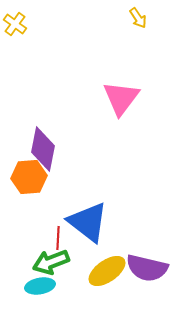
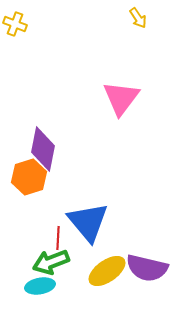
yellow cross: rotated 15 degrees counterclockwise
orange hexagon: rotated 12 degrees counterclockwise
blue triangle: rotated 12 degrees clockwise
